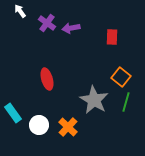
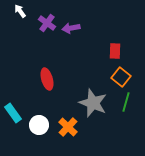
red rectangle: moved 3 px right, 14 px down
gray star: moved 1 px left, 3 px down; rotated 8 degrees counterclockwise
